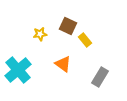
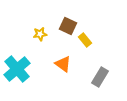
cyan cross: moved 1 px left, 1 px up
